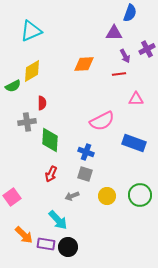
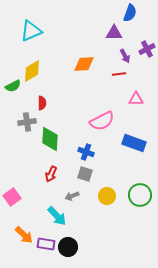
green diamond: moved 1 px up
cyan arrow: moved 1 px left, 4 px up
